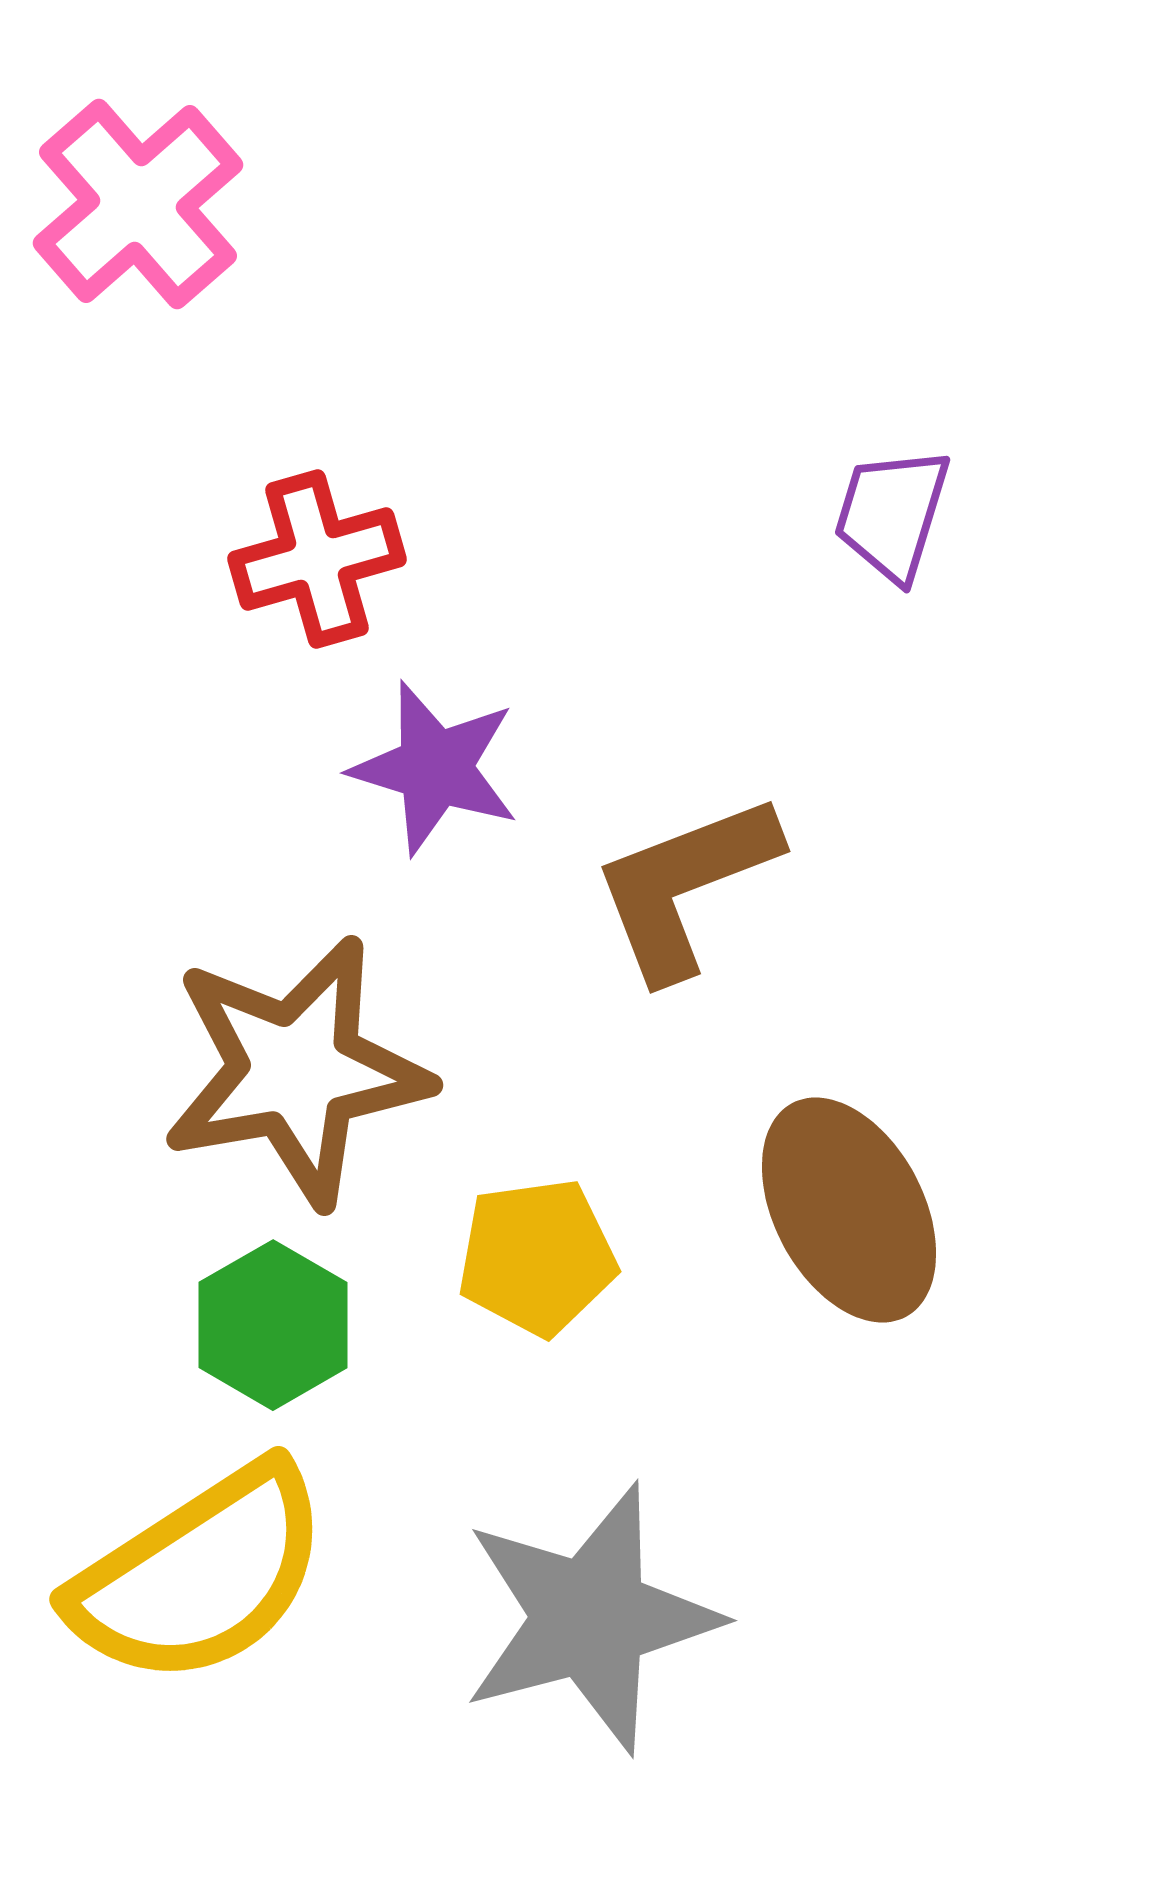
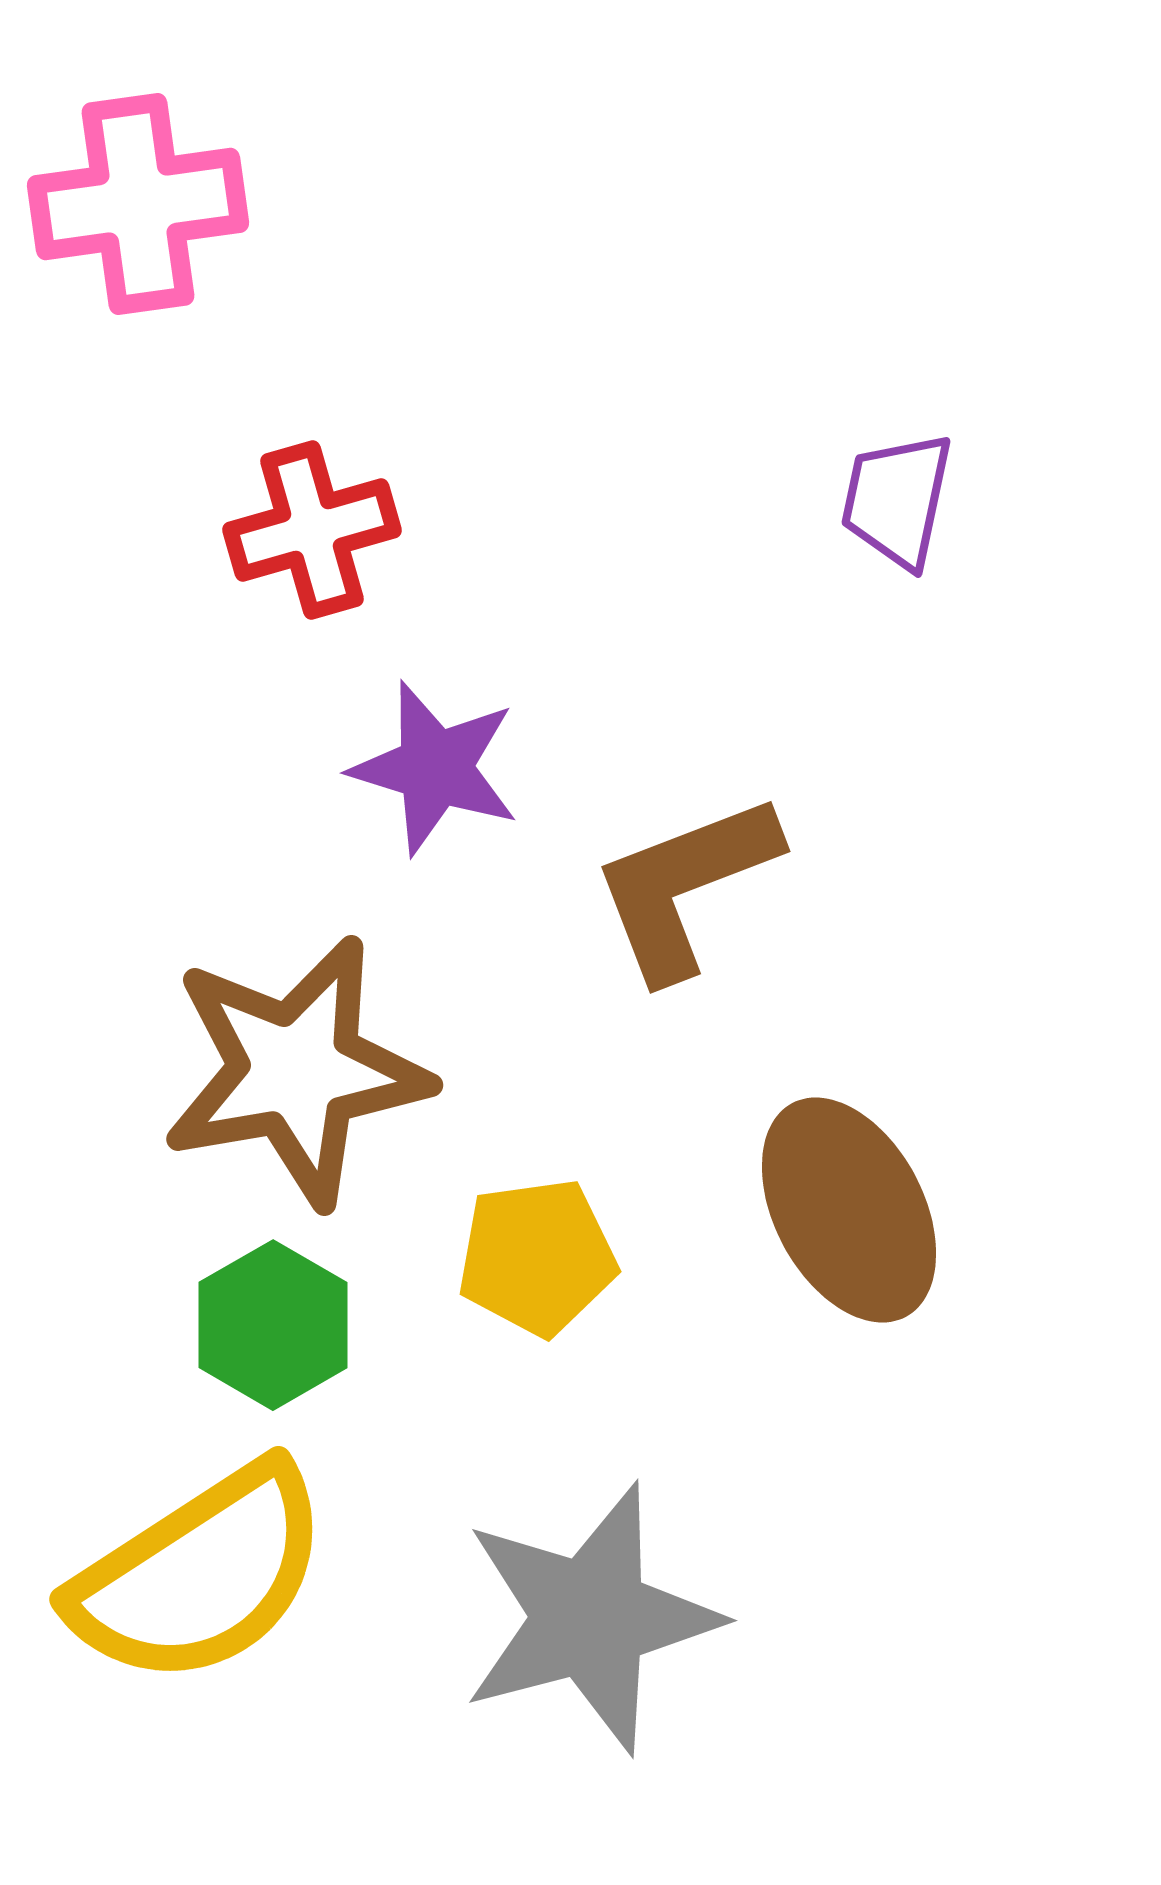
pink cross: rotated 33 degrees clockwise
purple trapezoid: moved 5 px right, 14 px up; rotated 5 degrees counterclockwise
red cross: moved 5 px left, 29 px up
